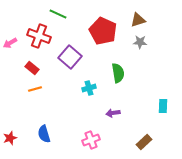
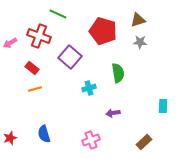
red pentagon: rotated 8 degrees counterclockwise
